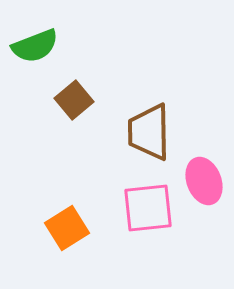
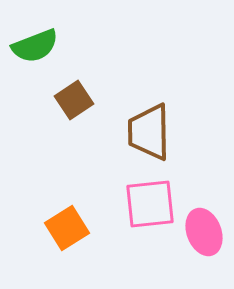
brown square: rotated 6 degrees clockwise
pink ellipse: moved 51 px down
pink square: moved 2 px right, 4 px up
